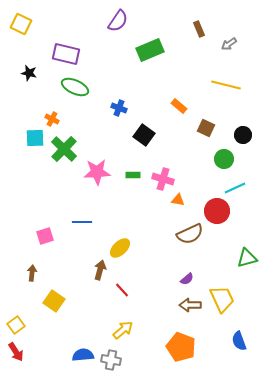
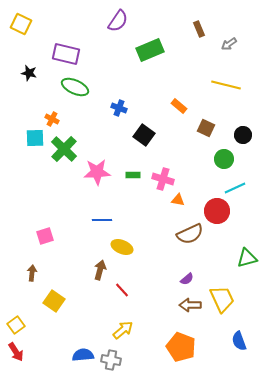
blue line at (82, 222): moved 20 px right, 2 px up
yellow ellipse at (120, 248): moved 2 px right, 1 px up; rotated 65 degrees clockwise
